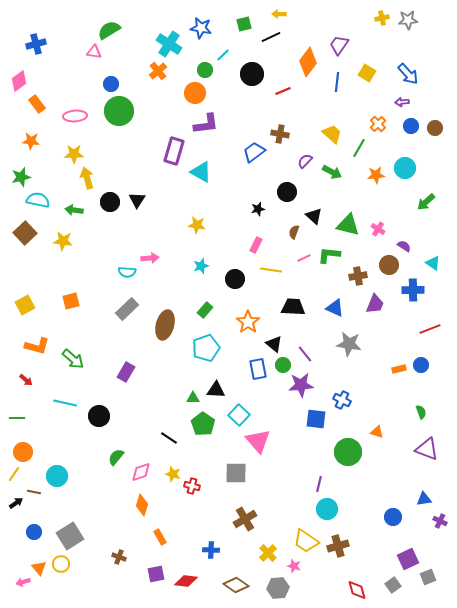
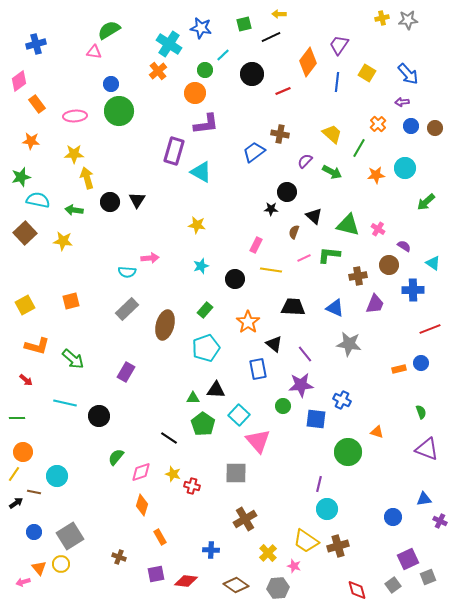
black star at (258, 209): moved 13 px right; rotated 16 degrees clockwise
green circle at (283, 365): moved 41 px down
blue circle at (421, 365): moved 2 px up
